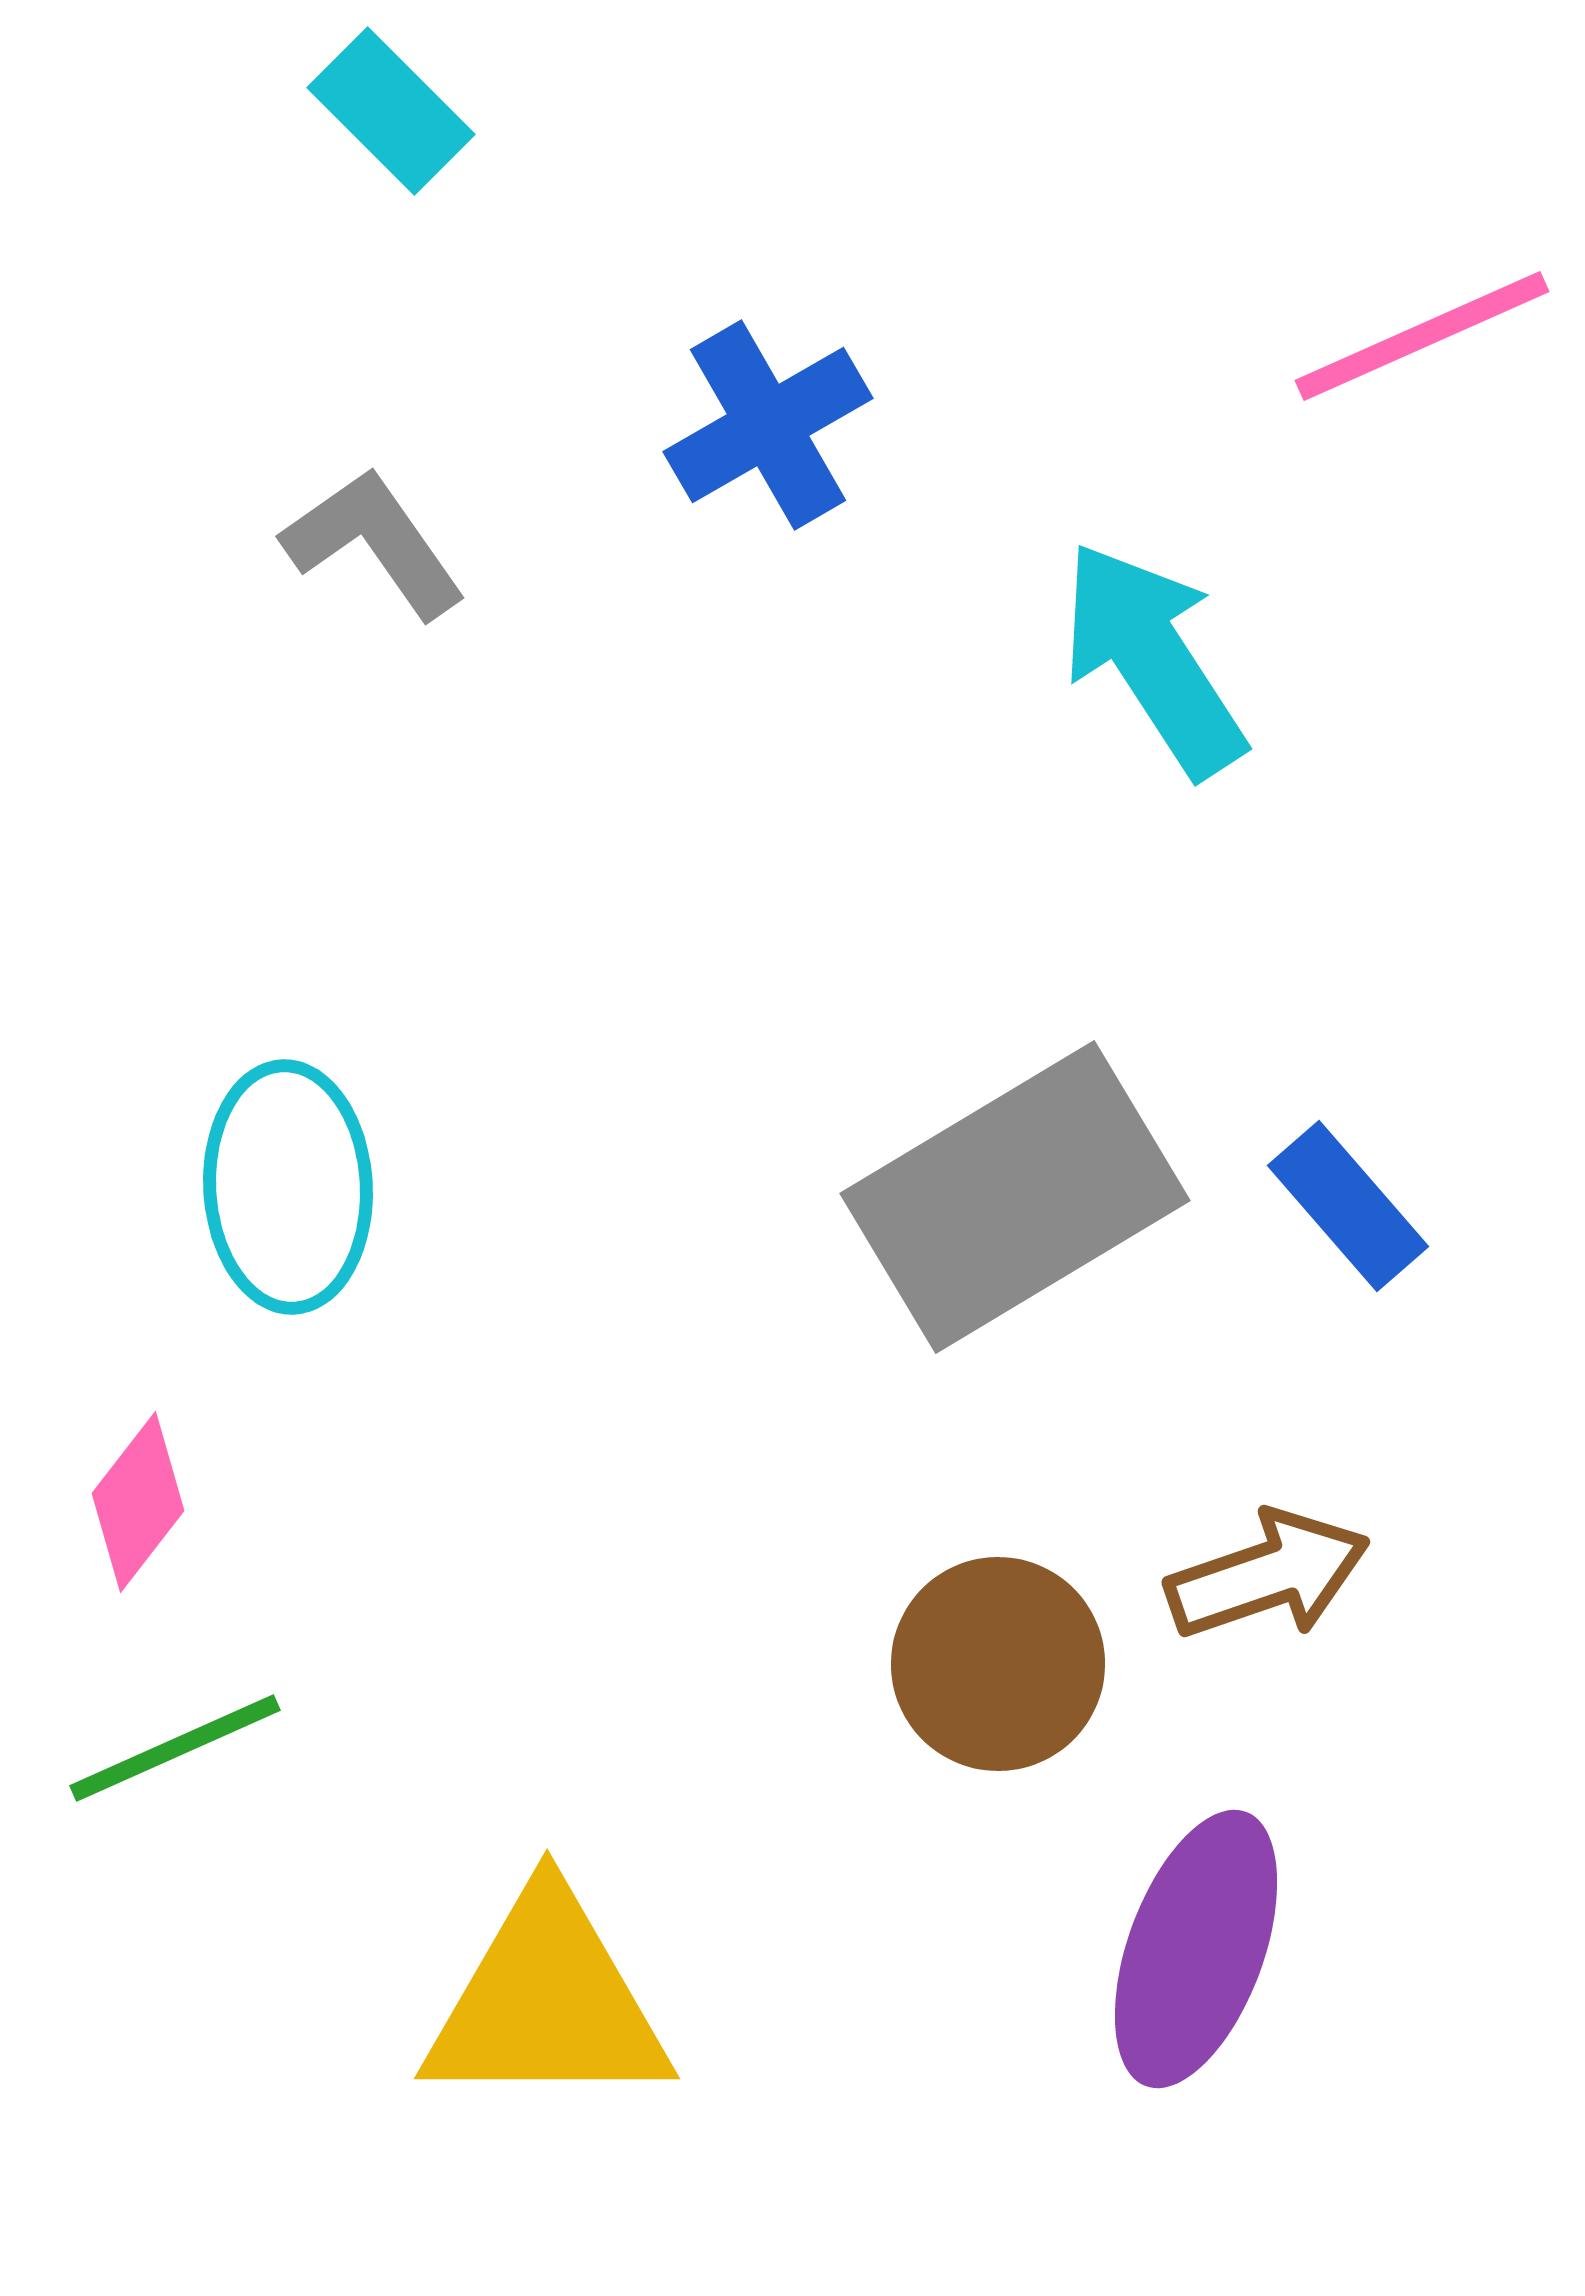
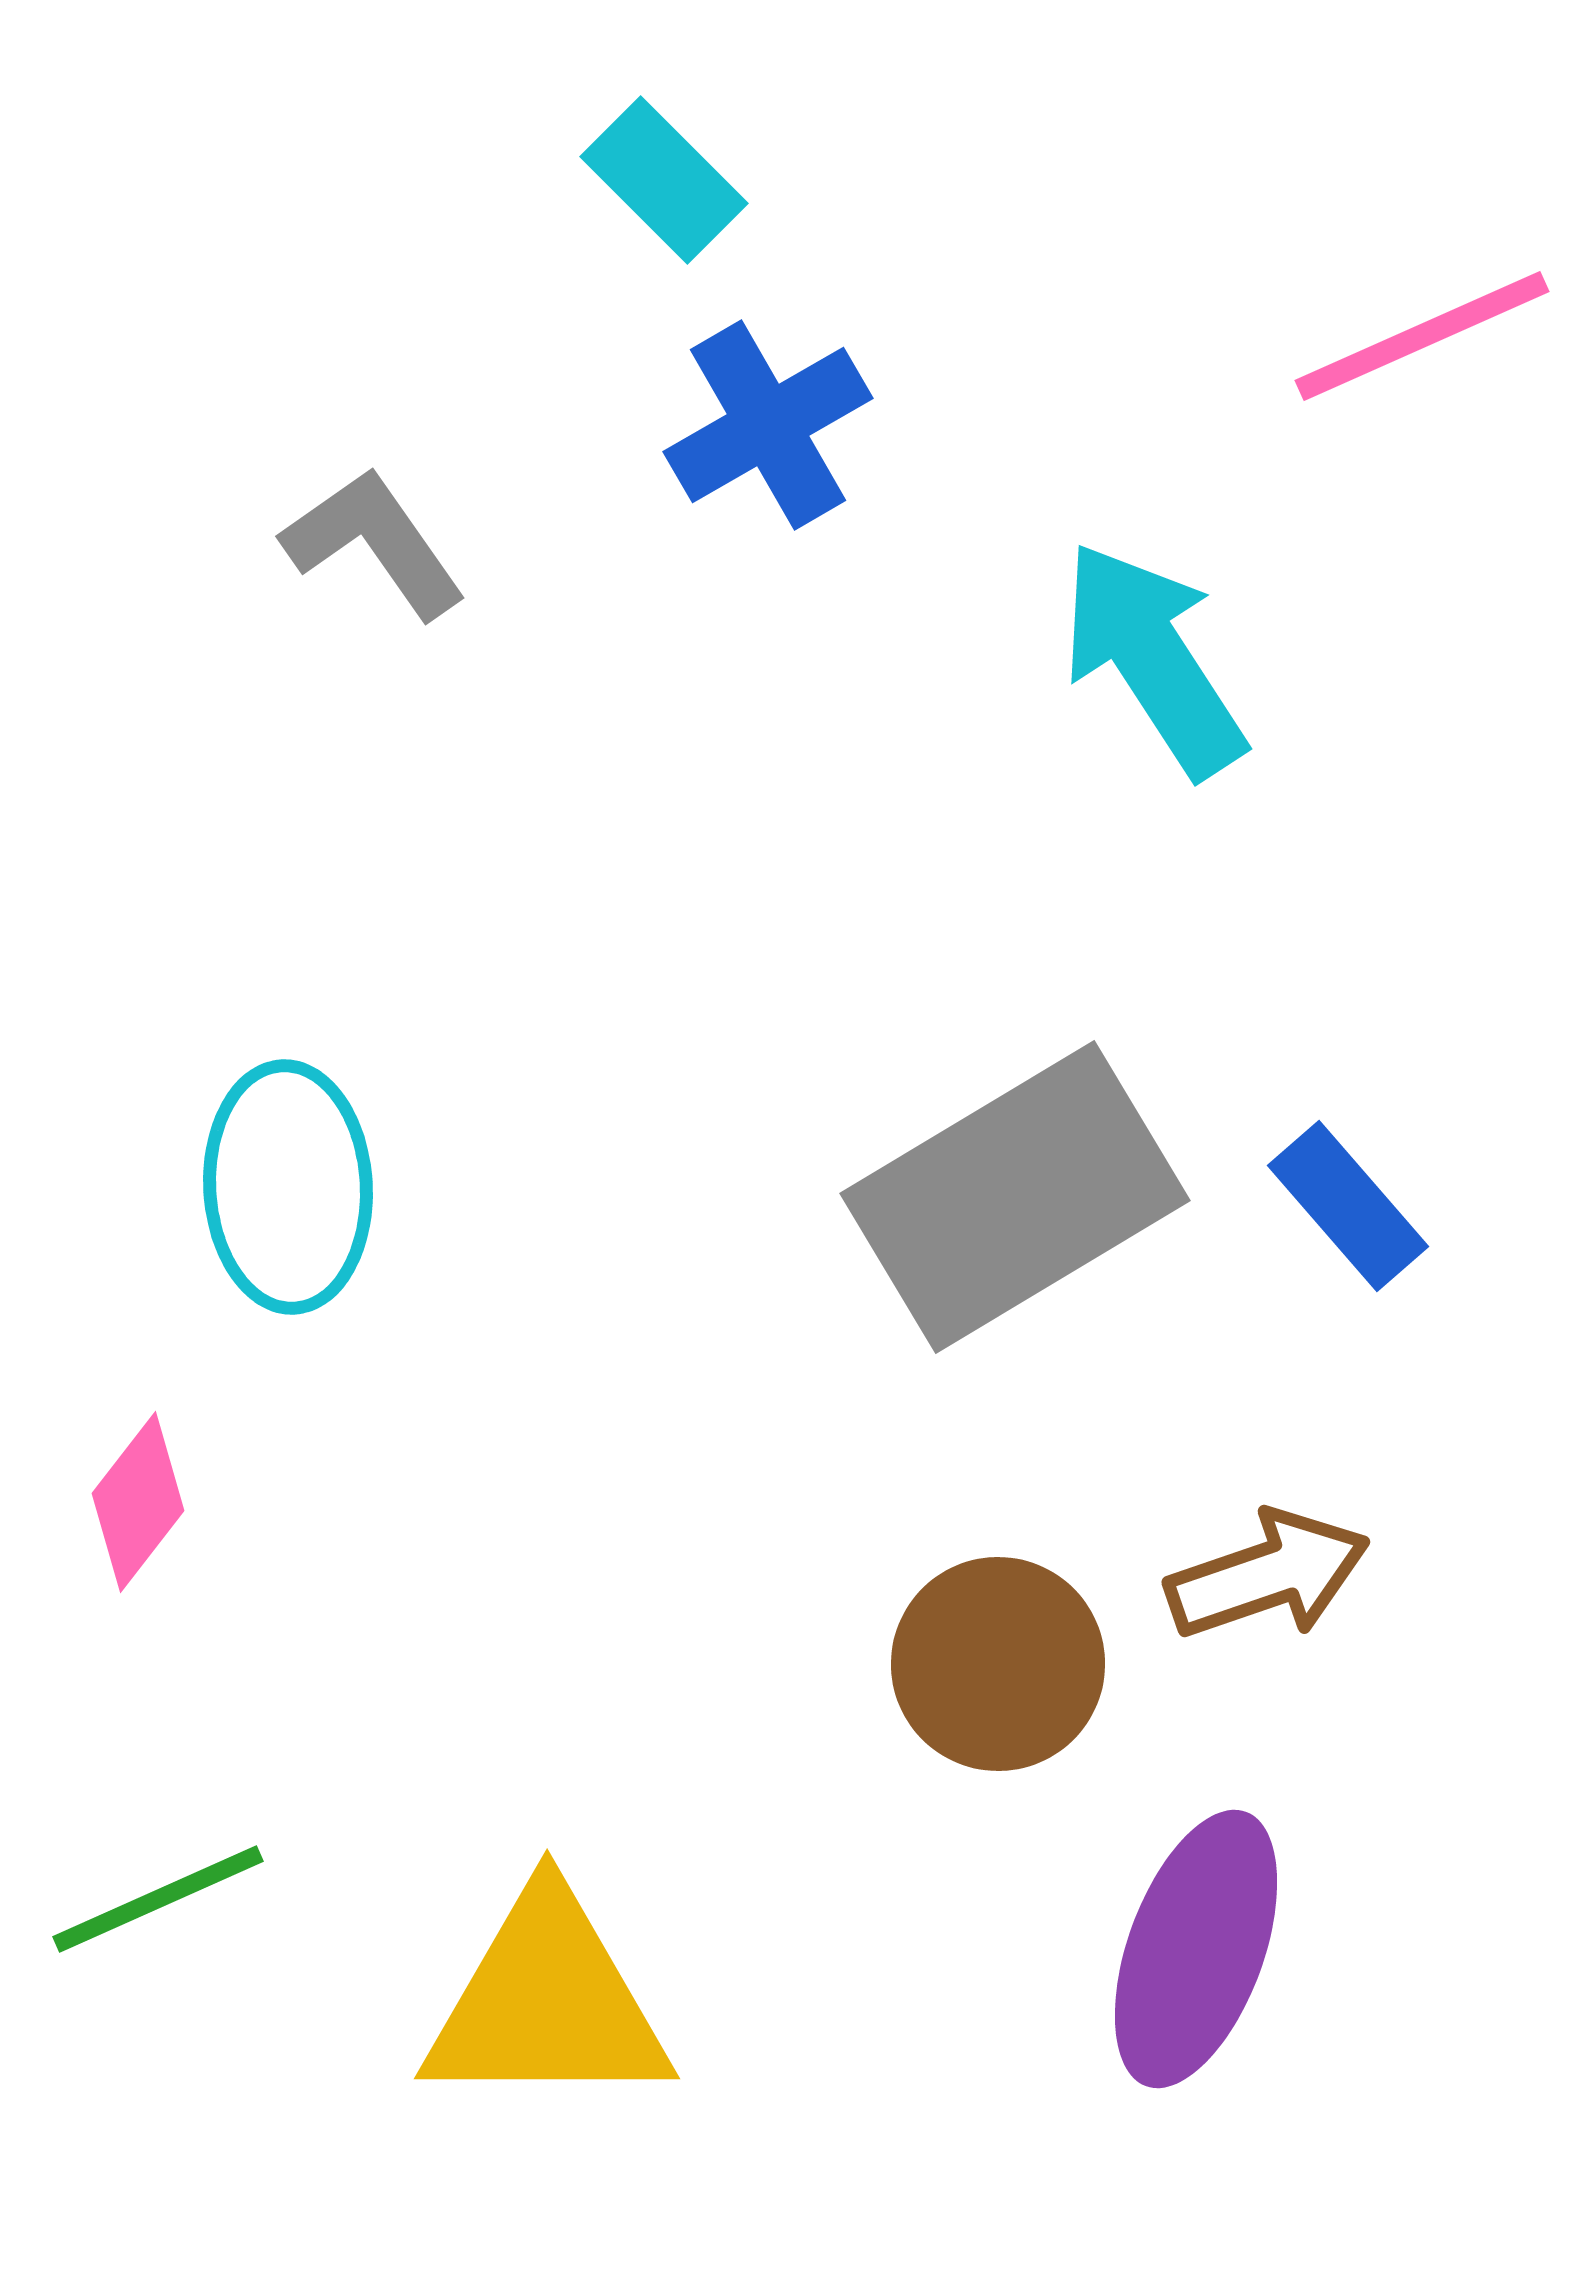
cyan rectangle: moved 273 px right, 69 px down
green line: moved 17 px left, 151 px down
